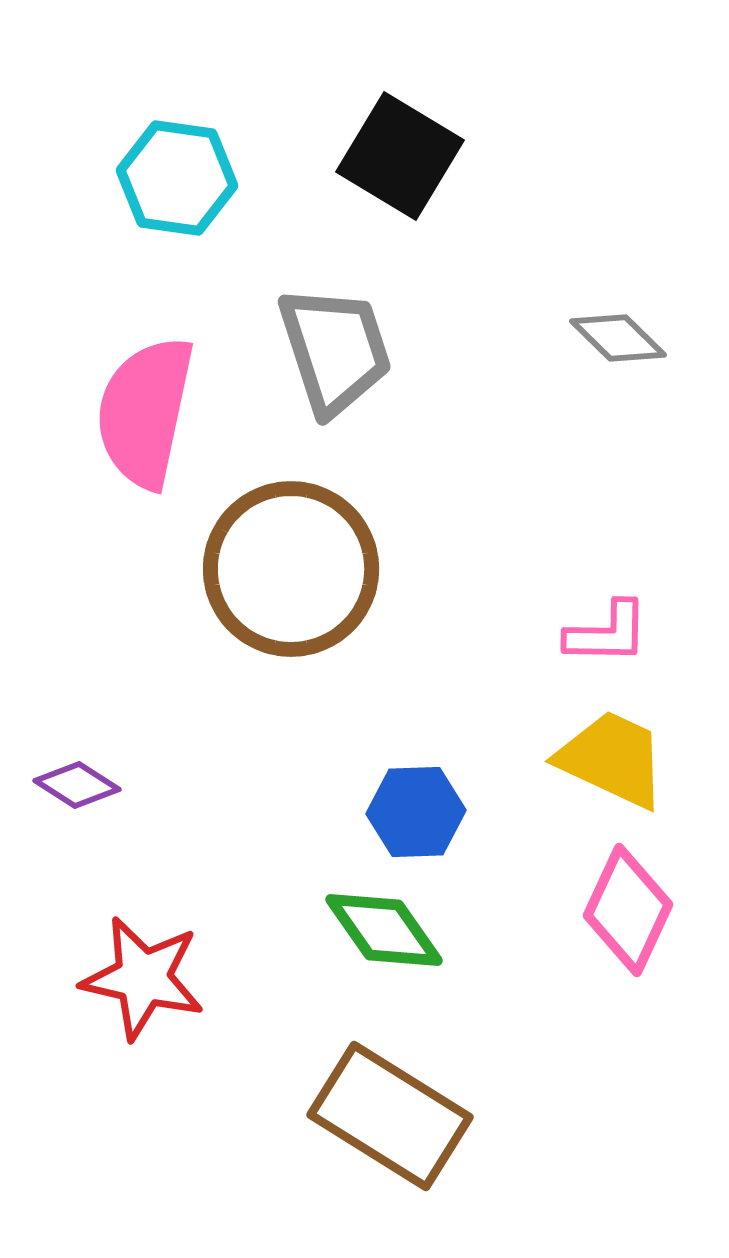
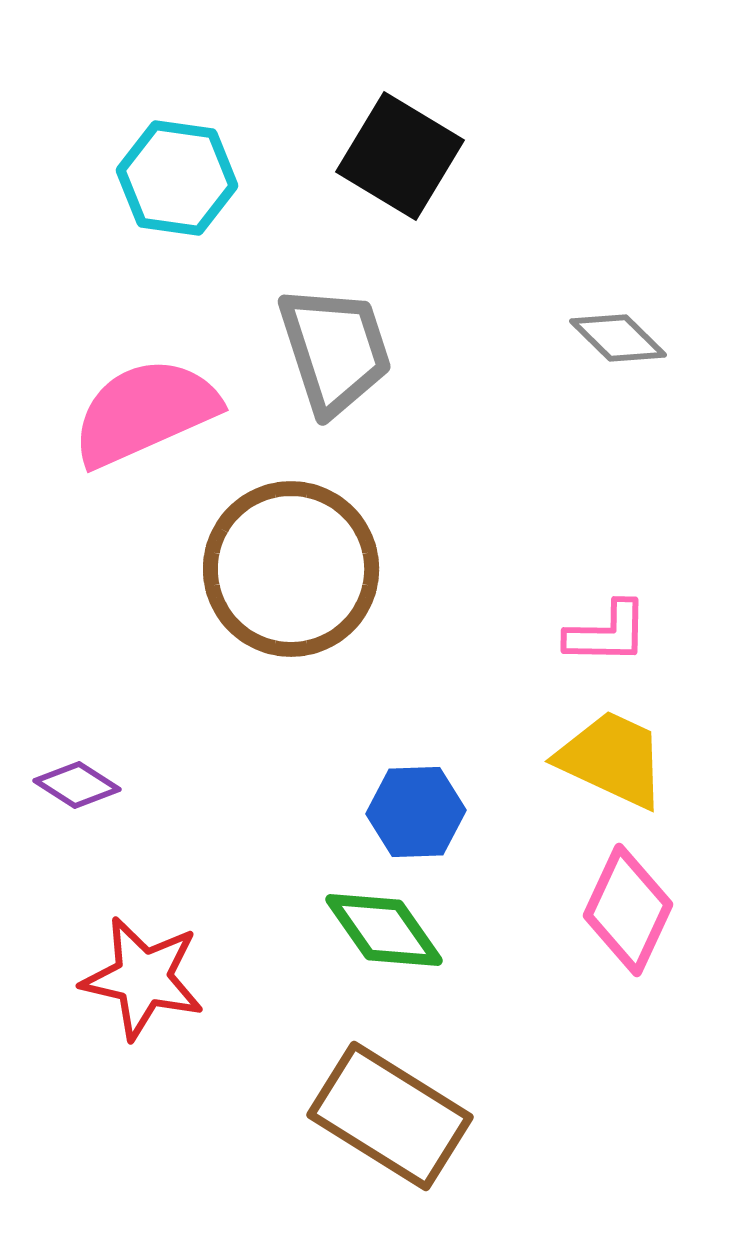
pink semicircle: rotated 54 degrees clockwise
